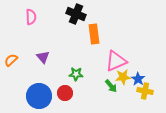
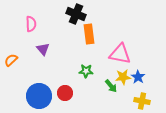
pink semicircle: moved 7 px down
orange rectangle: moved 5 px left
purple triangle: moved 8 px up
pink triangle: moved 4 px right, 7 px up; rotated 35 degrees clockwise
green star: moved 10 px right, 3 px up
blue star: moved 2 px up
yellow cross: moved 3 px left, 10 px down
